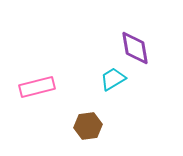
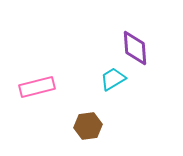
purple diamond: rotated 6 degrees clockwise
